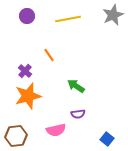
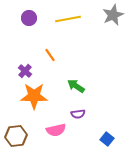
purple circle: moved 2 px right, 2 px down
orange line: moved 1 px right
orange star: moved 6 px right; rotated 16 degrees clockwise
